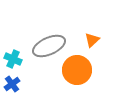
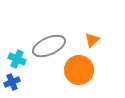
cyan cross: moved 4 px right
orange circle: moved 2 px right
blue cross: moved 2 px up; rotated 14 degrees clockwise
